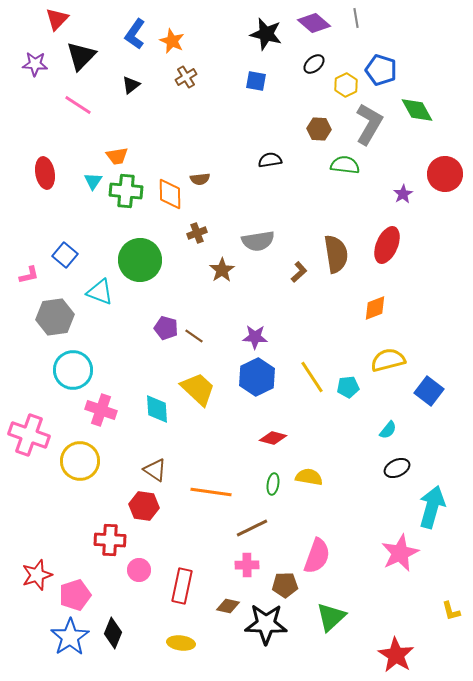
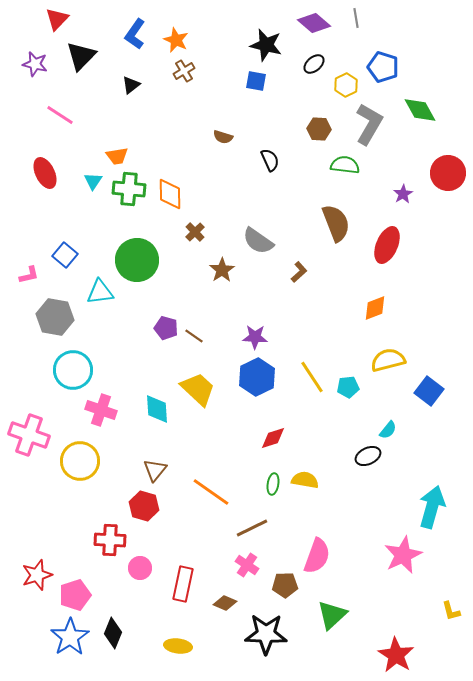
black star at (266, 34): moved 11 px down
orange star at (172, 41): moved 4 px right, 1 px up
purple star at (35, 64): rotated 10 degrees clockwise
blue pentagon at (381, 70): moved 2 px right, 3 px up
brown cross at (186, 77): moved 2 px left, 6 px up
pink line at (78, 105): moved 18 px left, 10 px down
green diamond at (417, 110): moved 3 px right
black semicircle at (270, 160): rotated 75 degrees clockwise
red ellipse at (45, 173): rotated 16 degrees counterclockwise
red circle at (445, 174): moved 3 px right, 1 px up
brown semicircle at (200, 179): moved 23 px right, 42 px up; rotated 24 degrees clockwise
green cross at (126, 191): moved 3 px right, 2 px up
brown cross at (197, 233): moved 2 px left, 1 px up; rotated 24 degrees counterclockwise
gray semicircle at (258, 241): rotated 44 degrees clockwise
brown semicircle at (336, 254): moved 31 px up; rotated 12 degrees counterclockwise
green circle at (140, 260): moved 3 px left
cyan triangle at (100, 292): rotated 28 degrees counterclockwise
gray hexagon at (55, 317): rotated 18 degrees clockwise
red diamond at (273, 438): rotated 32 degrees counterclockwise
black ellipse at (397, 468): moved 29 px left, 12 px up
brown triangle at (155, 470): rotated 35 degrees clockwise
yellow semicircle at (309, 477): moved 4 px left, 3 px down
orange line at (211, 492): rotated 27 degrees clockwise
red hexagon at (144, 506): rotated 8 degrees clockwise
pink star at (400, 553): moved 3 px right, 2 px down
pink cross at (247, 565): rotated 35 degrees clockwise
pink circle at (139, 570): moved 1 px right, 2 px up
red rectangle at (182, 586): moved 1 px right, 2 px up
brown diamond at (228, 606): moved 3 px left, 3 px up; rotated 10 degrees clockwise
green triangle at (331, 617): moved 1 px right, 2 px up
black star at (266, 624): moved 10 px down
yellow ellipse at (181, 643): moved 3 px left, 3 px down
